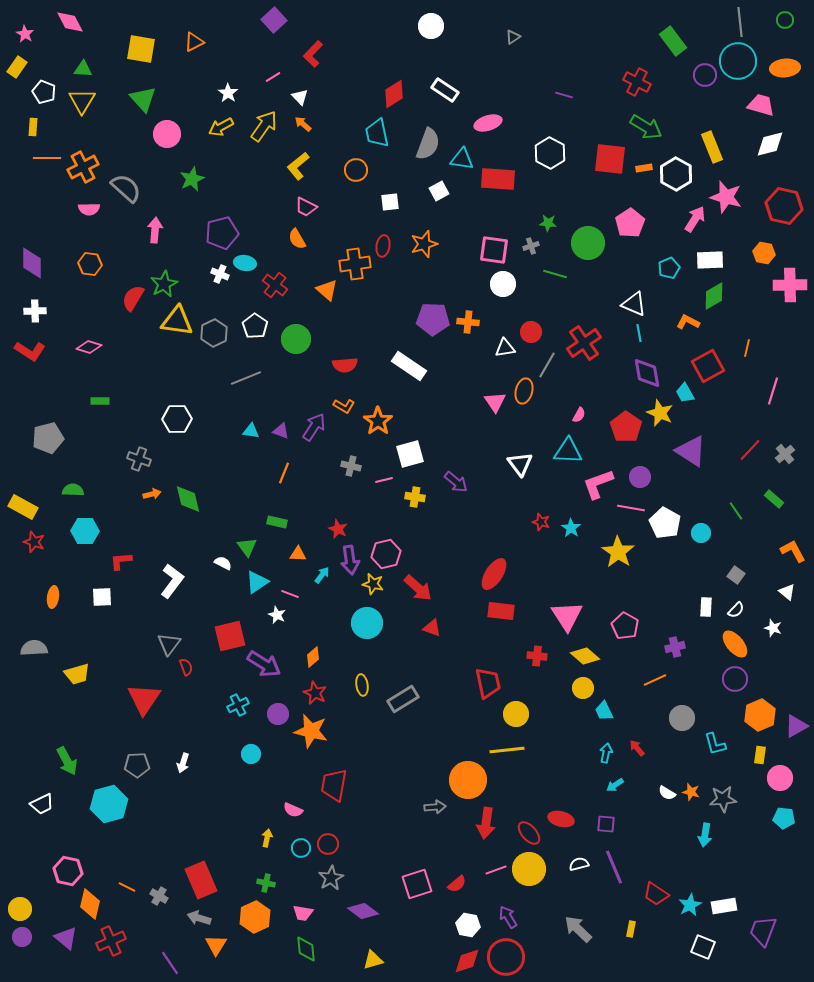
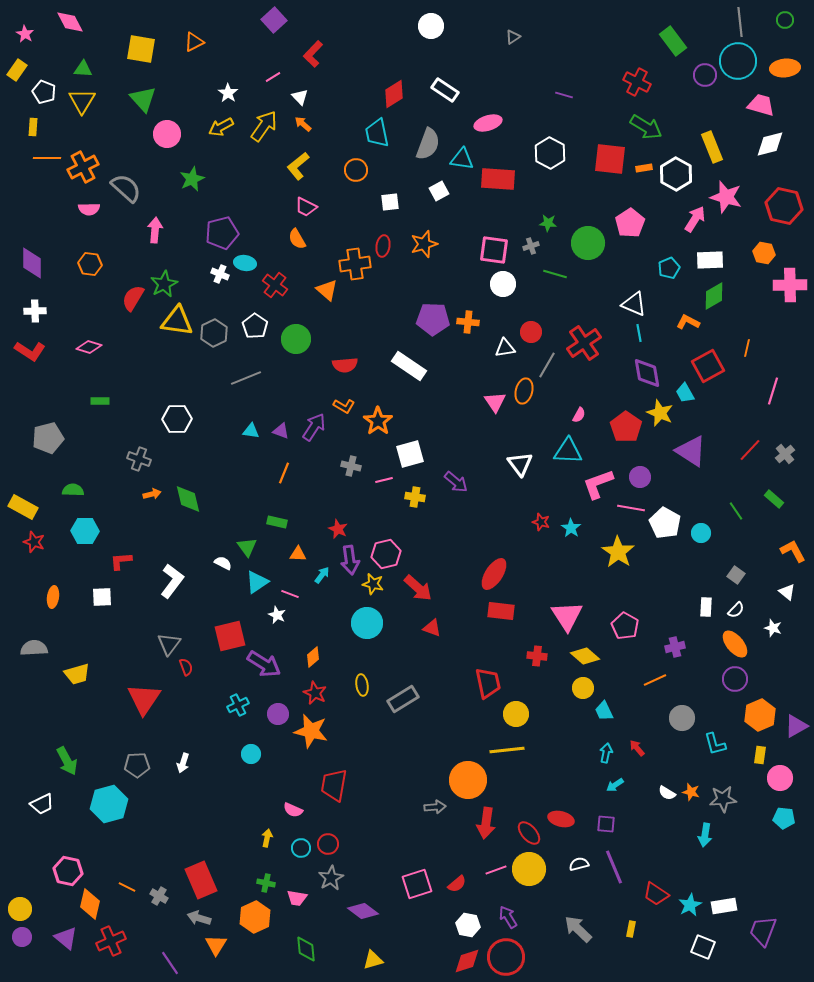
yellow rectangle at (17, 67): moved 3 px down
pink trapezoid at (303, 913): moved 6 px left, 15 px up
